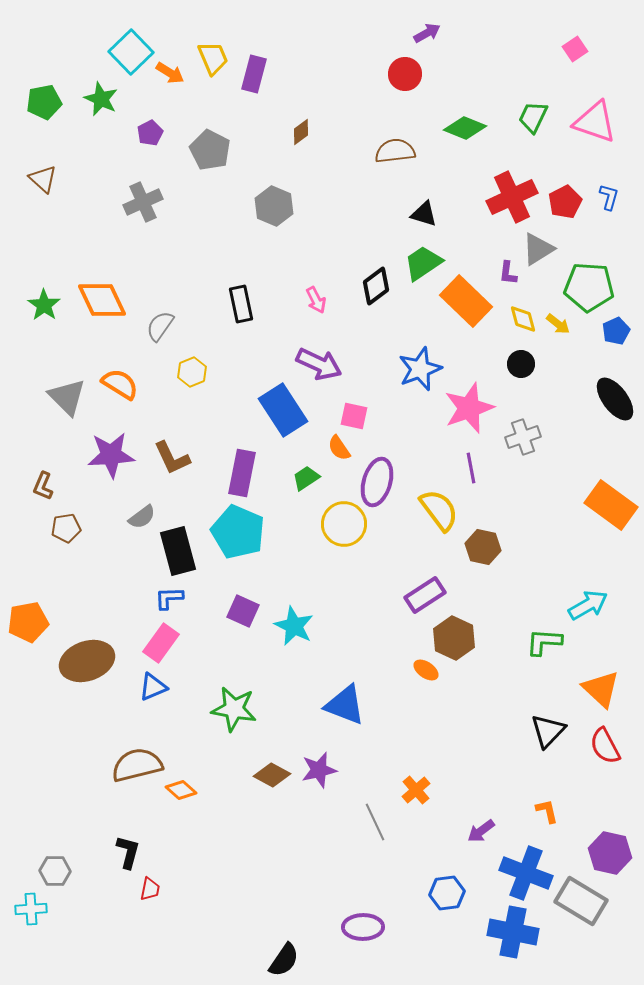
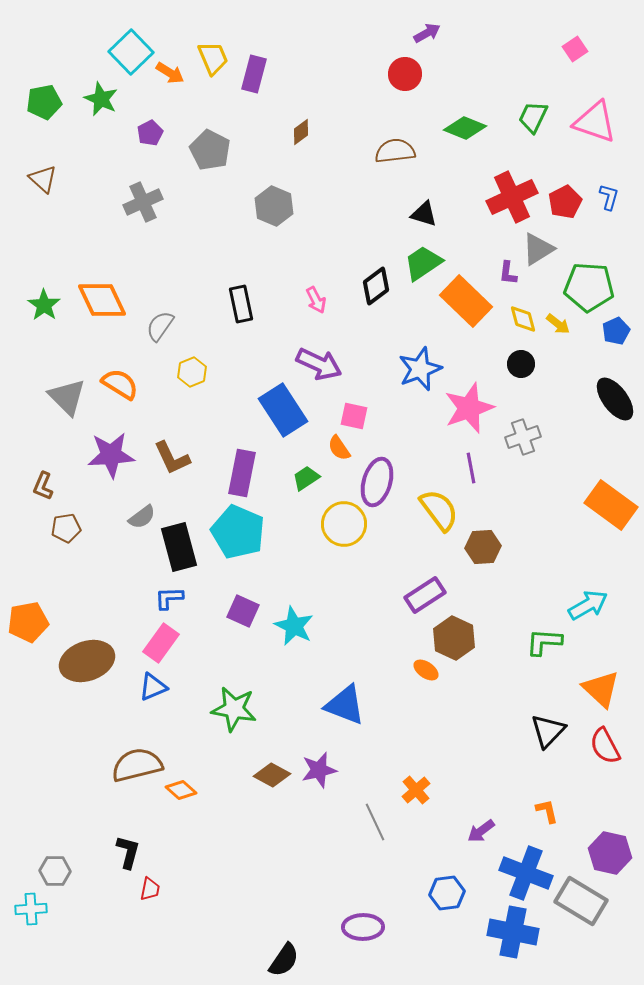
brown hexagon at (483, 547): rotated 16 degrees counterclockwise
black rectangle at (178, 551): moved 1 px right, 4 px up
